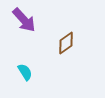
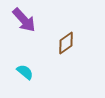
cyan semicircle: rotated 18 degrees counterclockwise
